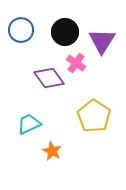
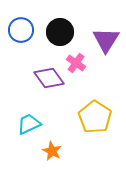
black circle: moved 5 px left
purple triangle: moved 4 px right, 1 px up
yellow pentagon: moved 1 px right, 1 px down
